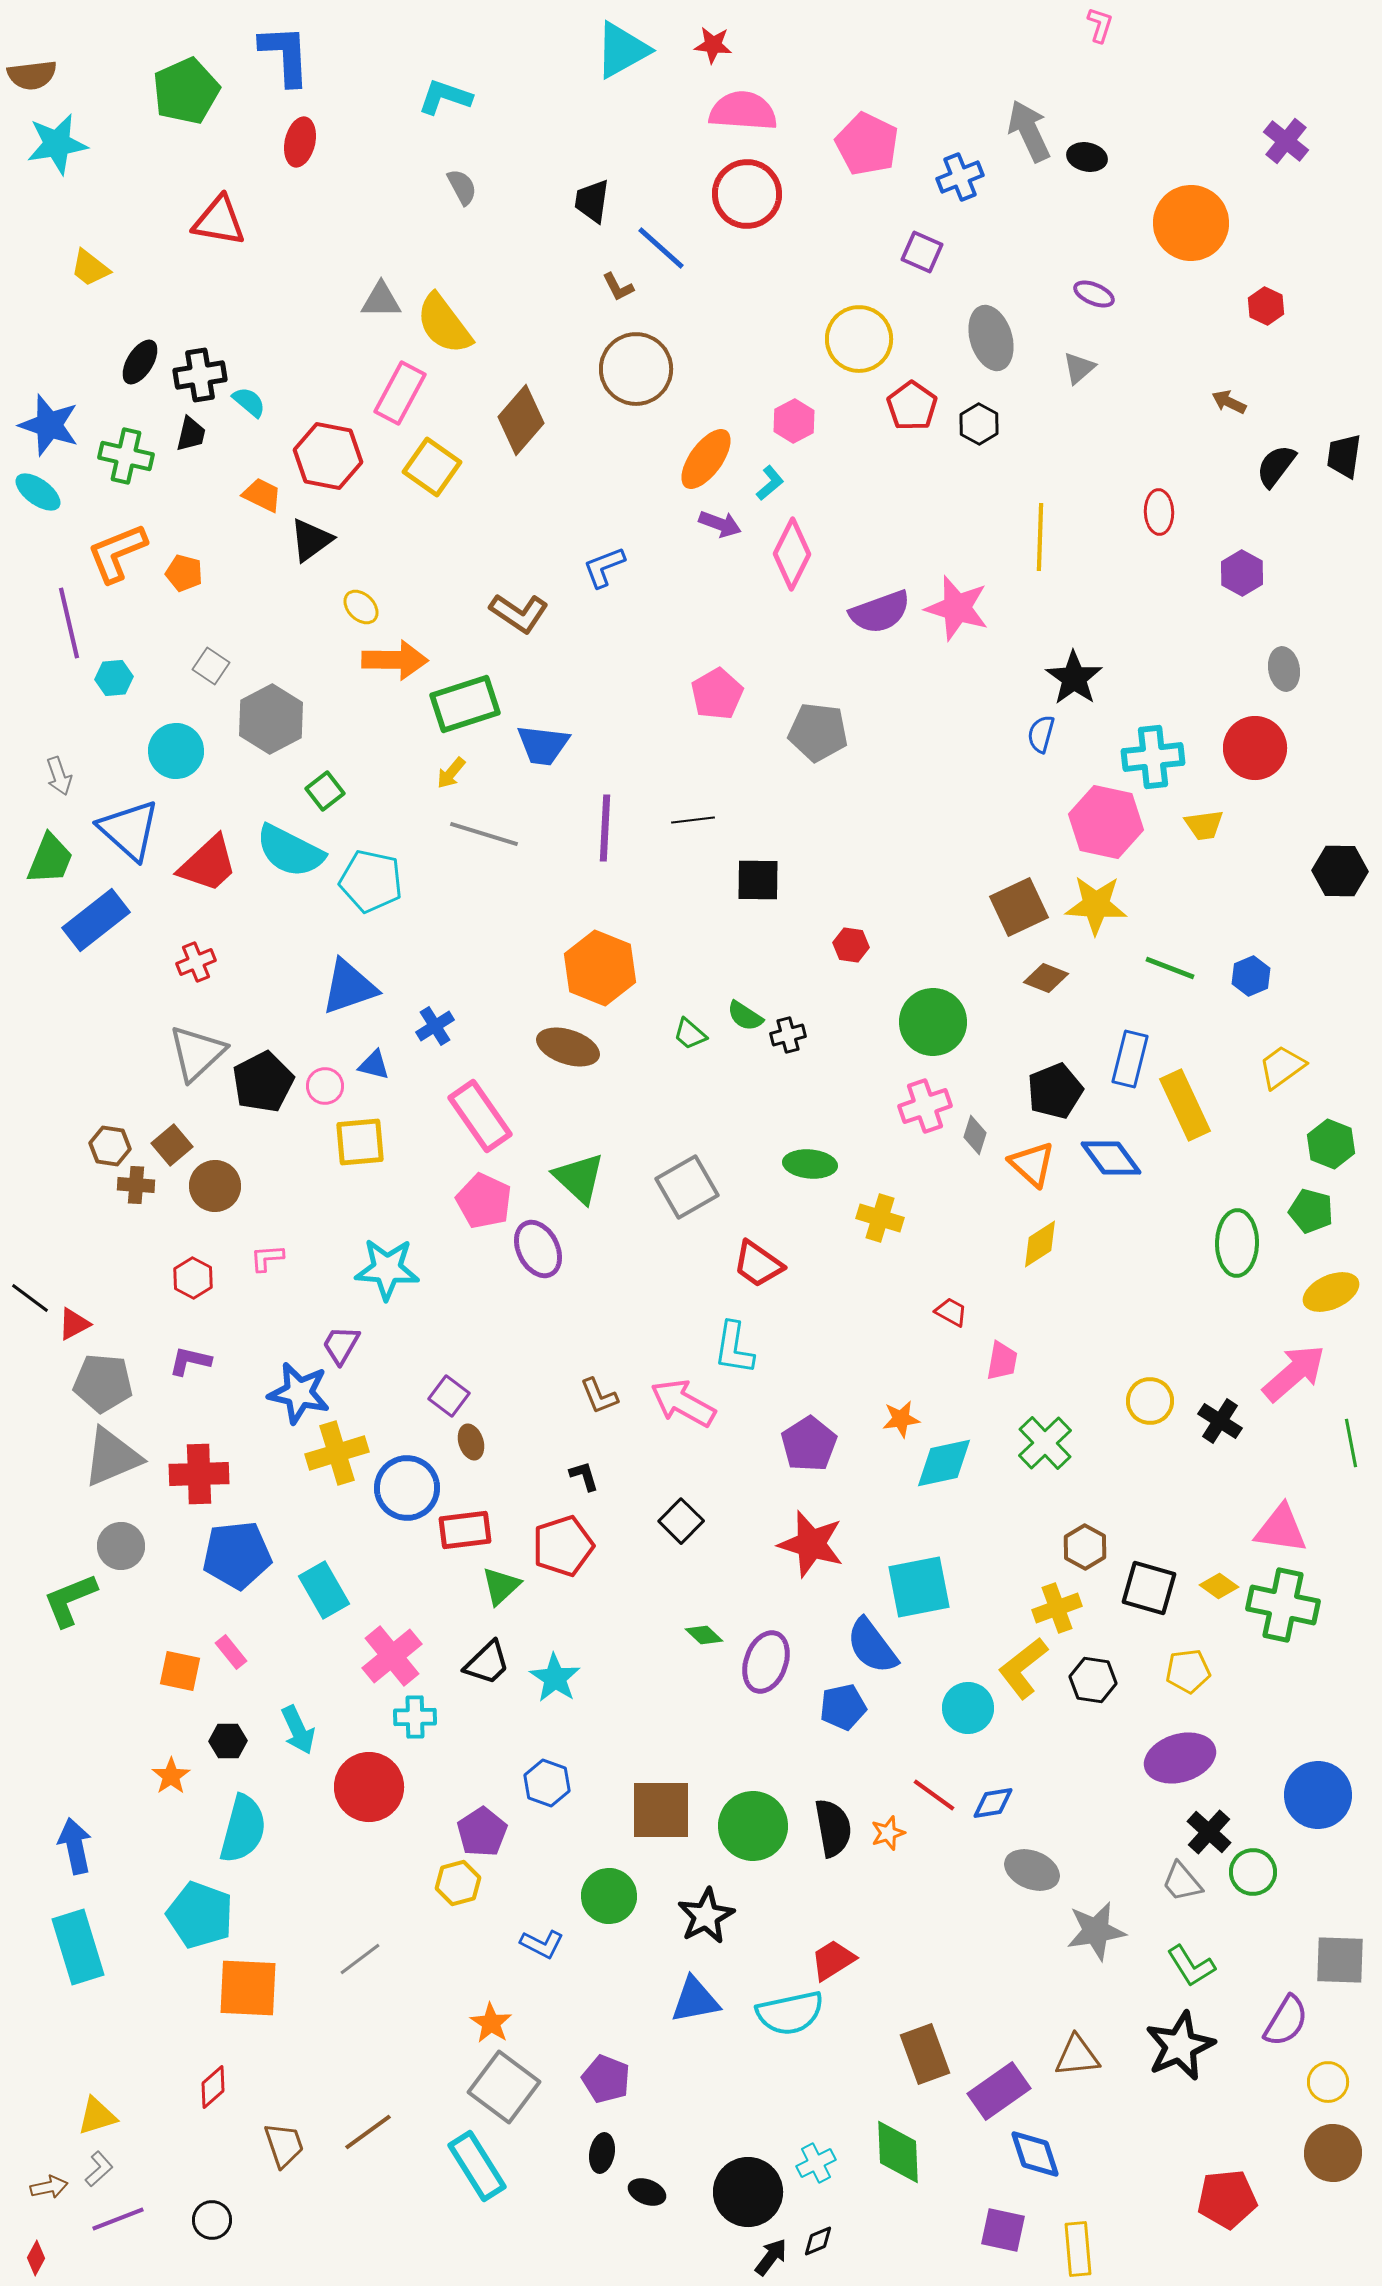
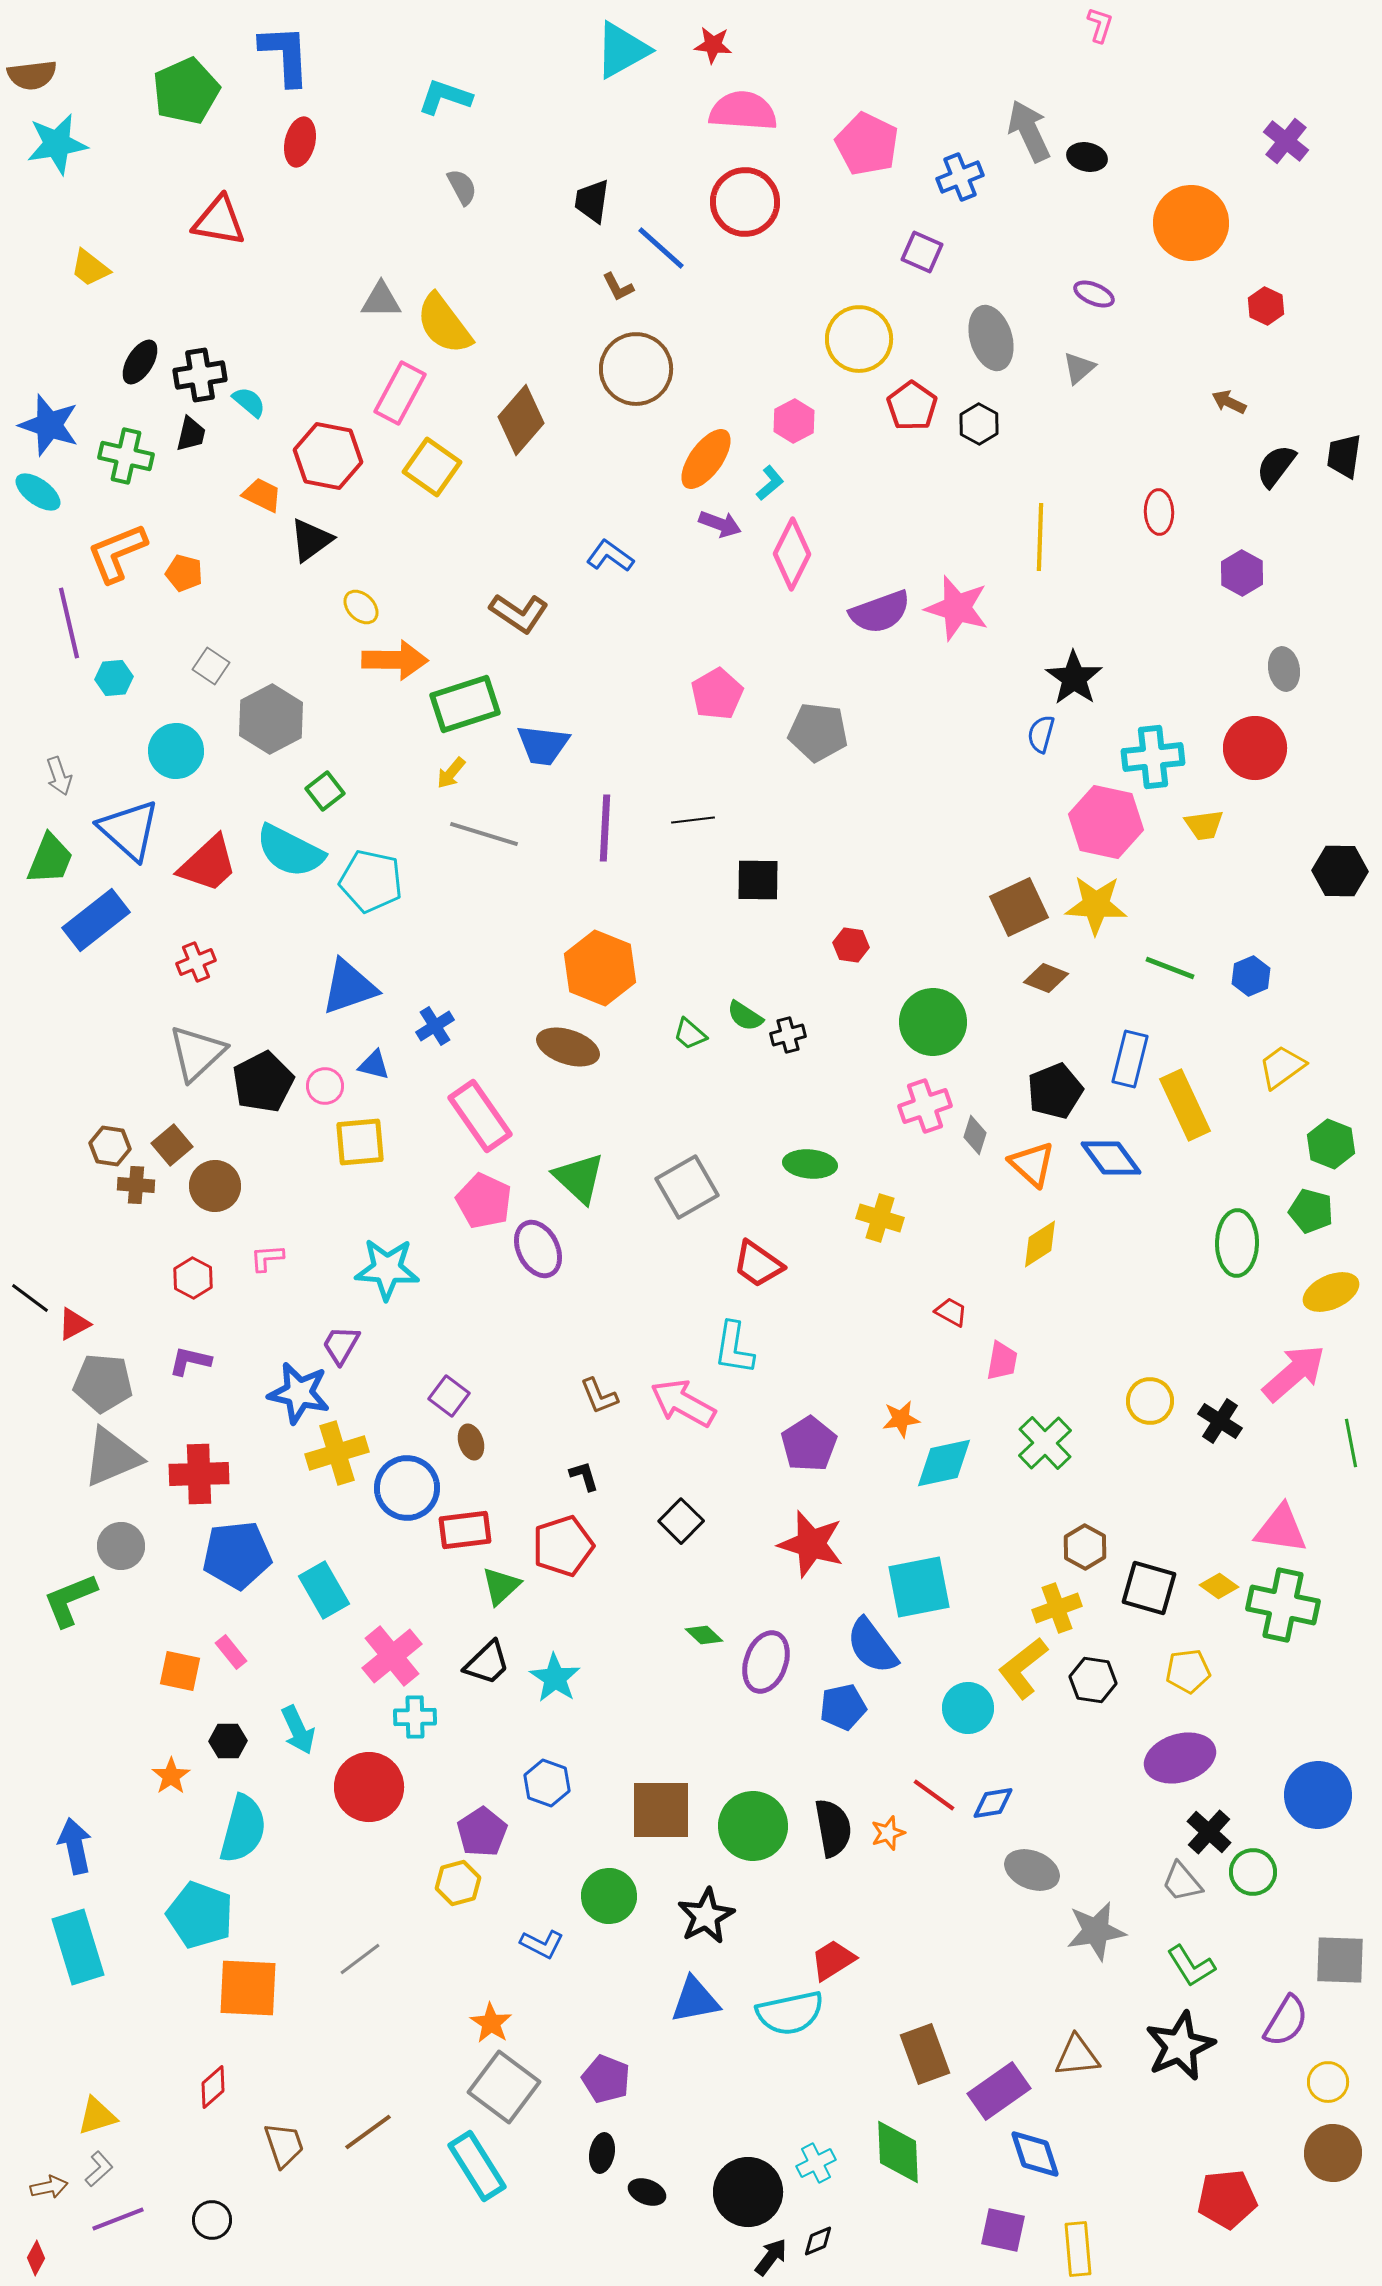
red circle at (747, 194): moved 2 px left, 8 px down
blue L-shape at (604, 567): moved 6 px right, 11 px up; rotated 57 degrees clockwise
